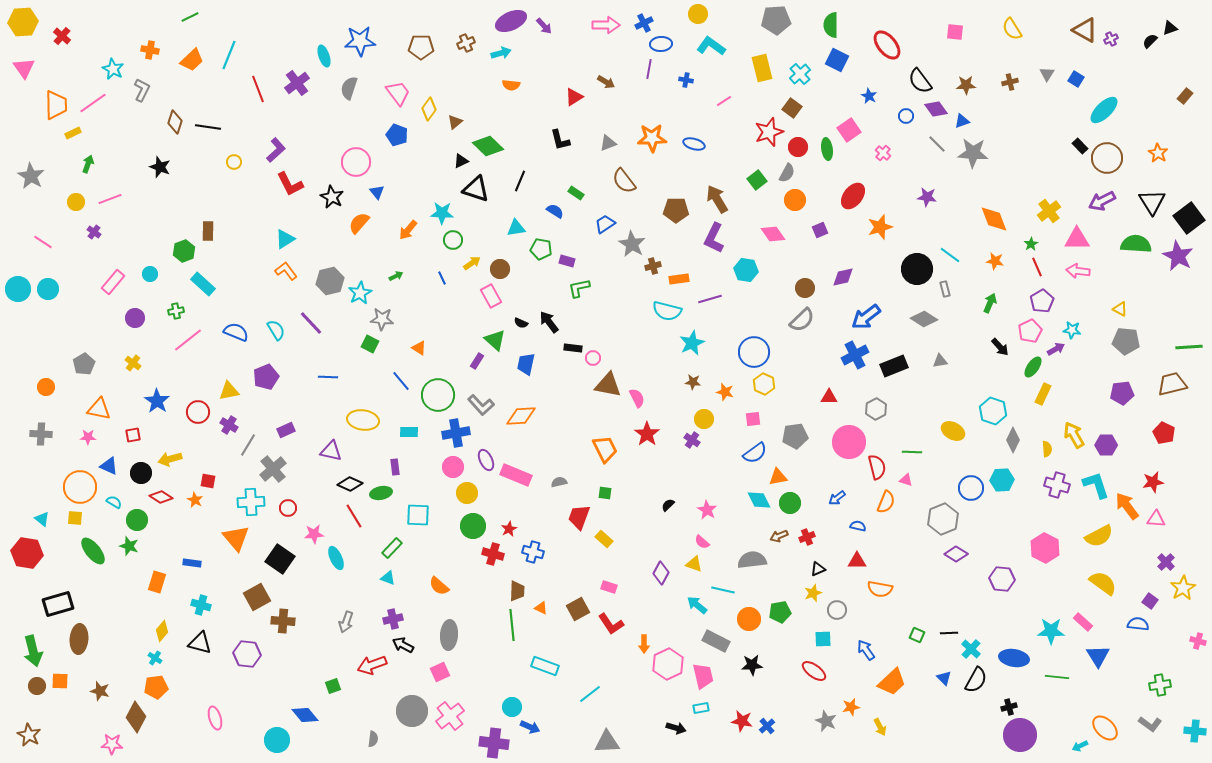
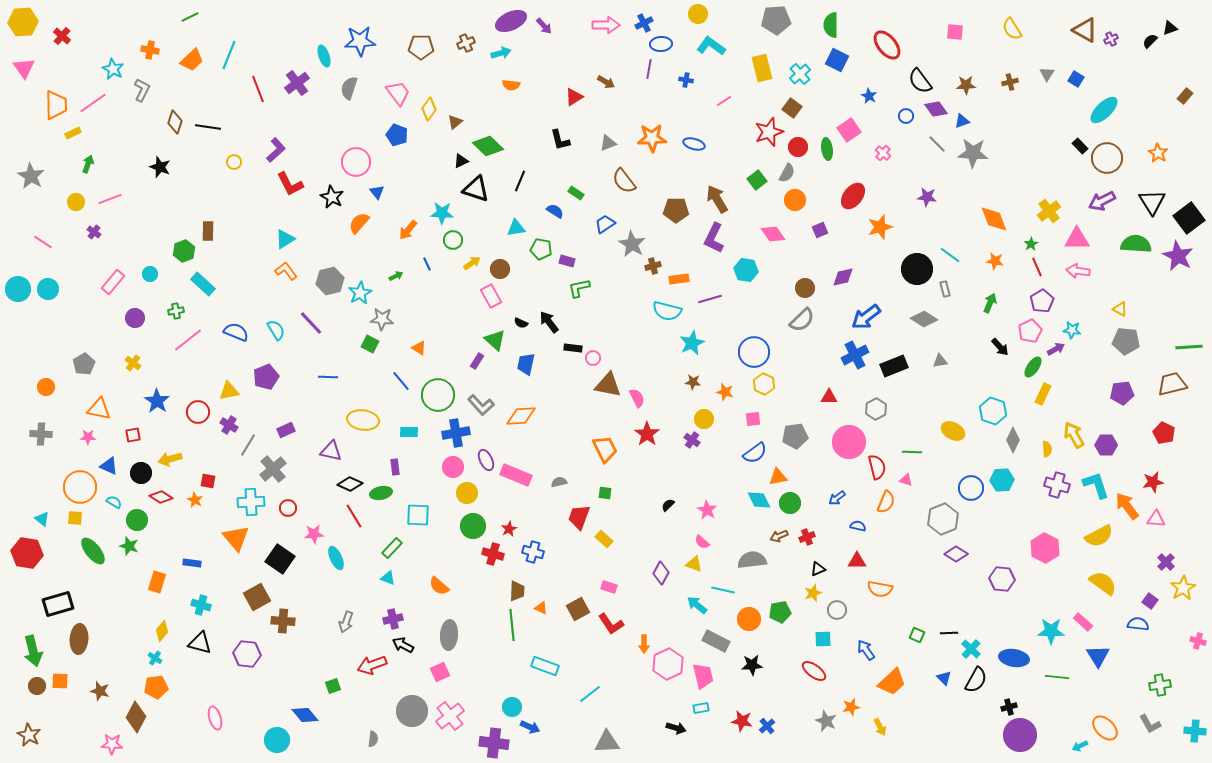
blue line at (442, 278): moved 15 px left, 14 px up
gray L-shape at (1150, 724): rotated 25 degrees clockwise
